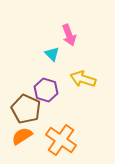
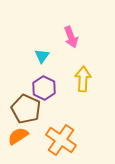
pink arrow: moved 2 px right, 2 px down
cyan triangle: moved 10 px left, 2 px down; rotated 21 degrees clockwise
yellow arrow: rotated 75 degrees clockwise
purple hexagon: moved 2 px left, 2 px up; rotated 10 degrees clockwise
orange semicircle: moved 4 px left
